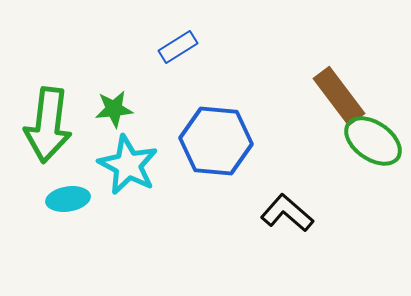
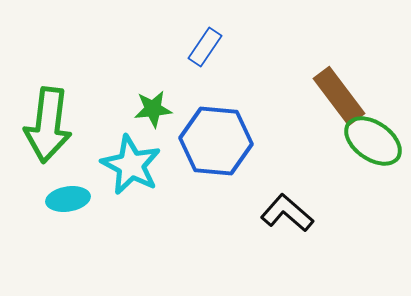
blue rectangle: moved 27 px right; rotated 24 degrees counterclockwise
green star: moved 39 px right
cyan star: moved 3 px right
